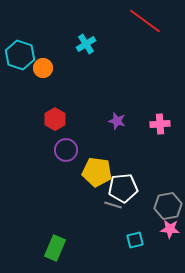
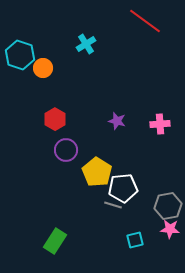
yellow pentagon: rotated 24 degrees clockwise
green rectangle: moved 7 px up; rotated 10 degrees clockwise
